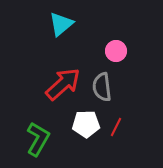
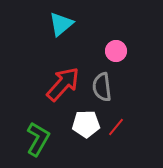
red arrow: rotated 6 degrees counterclockwise
red line: rotated 12 degrees clockwise
